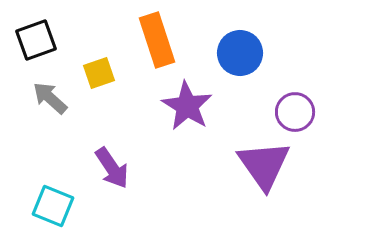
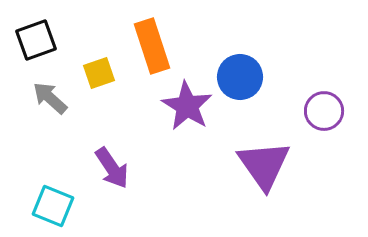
orange rectangle: moved 5 px left, 6 px down
blue circle: moved 24 px down
purple circle: moved 29 px right, 1 px up
